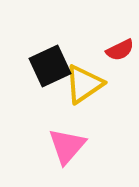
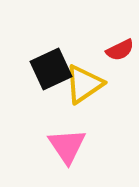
black square: moved 1 px right, 3 px down
pink triangle: rotated 15 degrees counterclockwise
